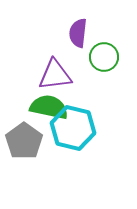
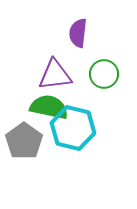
green circle: moved 17 px down
